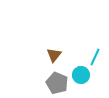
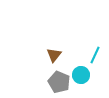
cyan line: moved 2 px up
gray pentagon: moved 2 px right, 1 px up
